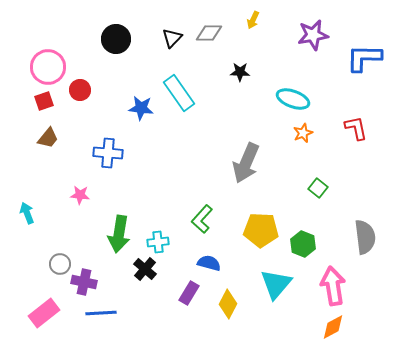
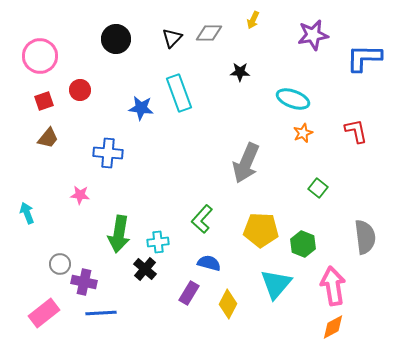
pink circle: moved 8 px left, 11 px up
cyan rectangle: rotated 15 degrees clockwise
red L-shape: moved 3 px down
